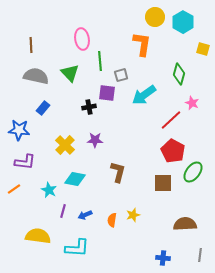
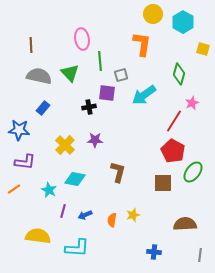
yellow circle: moved 2 px left, 3 px up
gray semicircle: moved 3 px right
pink star: rotated 24 degrees clockwise
red line: moved 3 px right, 1 px down; rotated 15 degrees counterclockwise
blue cross: moved 9 px left, 6 px up
